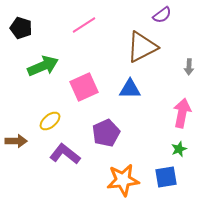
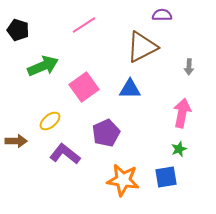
purple semicircle: rotated 144 degrees counterclockwise
black pentagon: moved 3 px left, 2 px down
pink square: rotated 12 degrees counterclockwise
orange star: rotated 16 degrees clockwise
